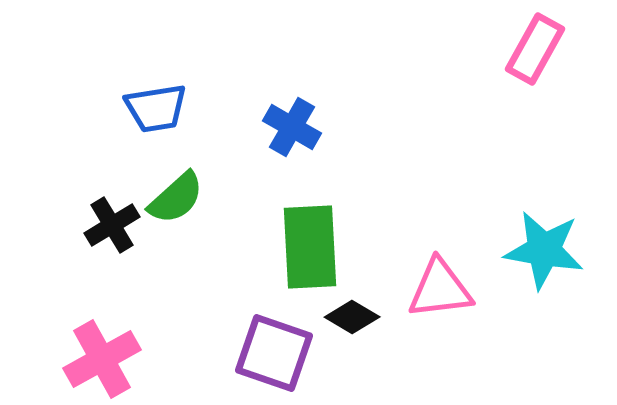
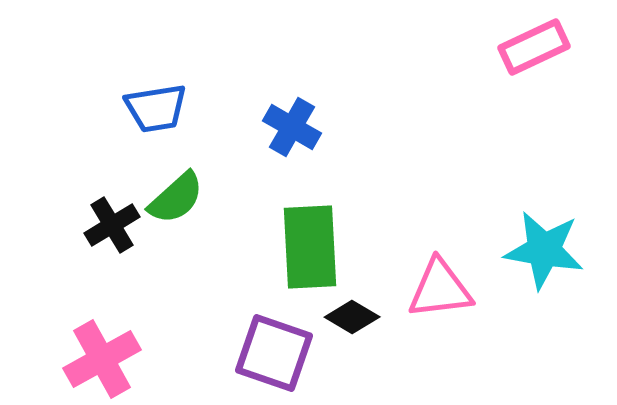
pink rectangle: moved 1 px left, 2 px up; rotated 36 degrees clockwise
